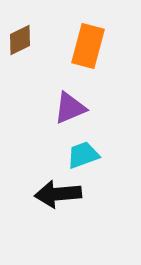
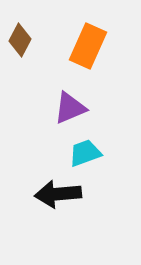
brown diamond: rotated 36 degrees counterclockwise
orange rectangle: rotated 9 degrees clockwise
cyan trapezoid: moved 2 px right, 2 px up
